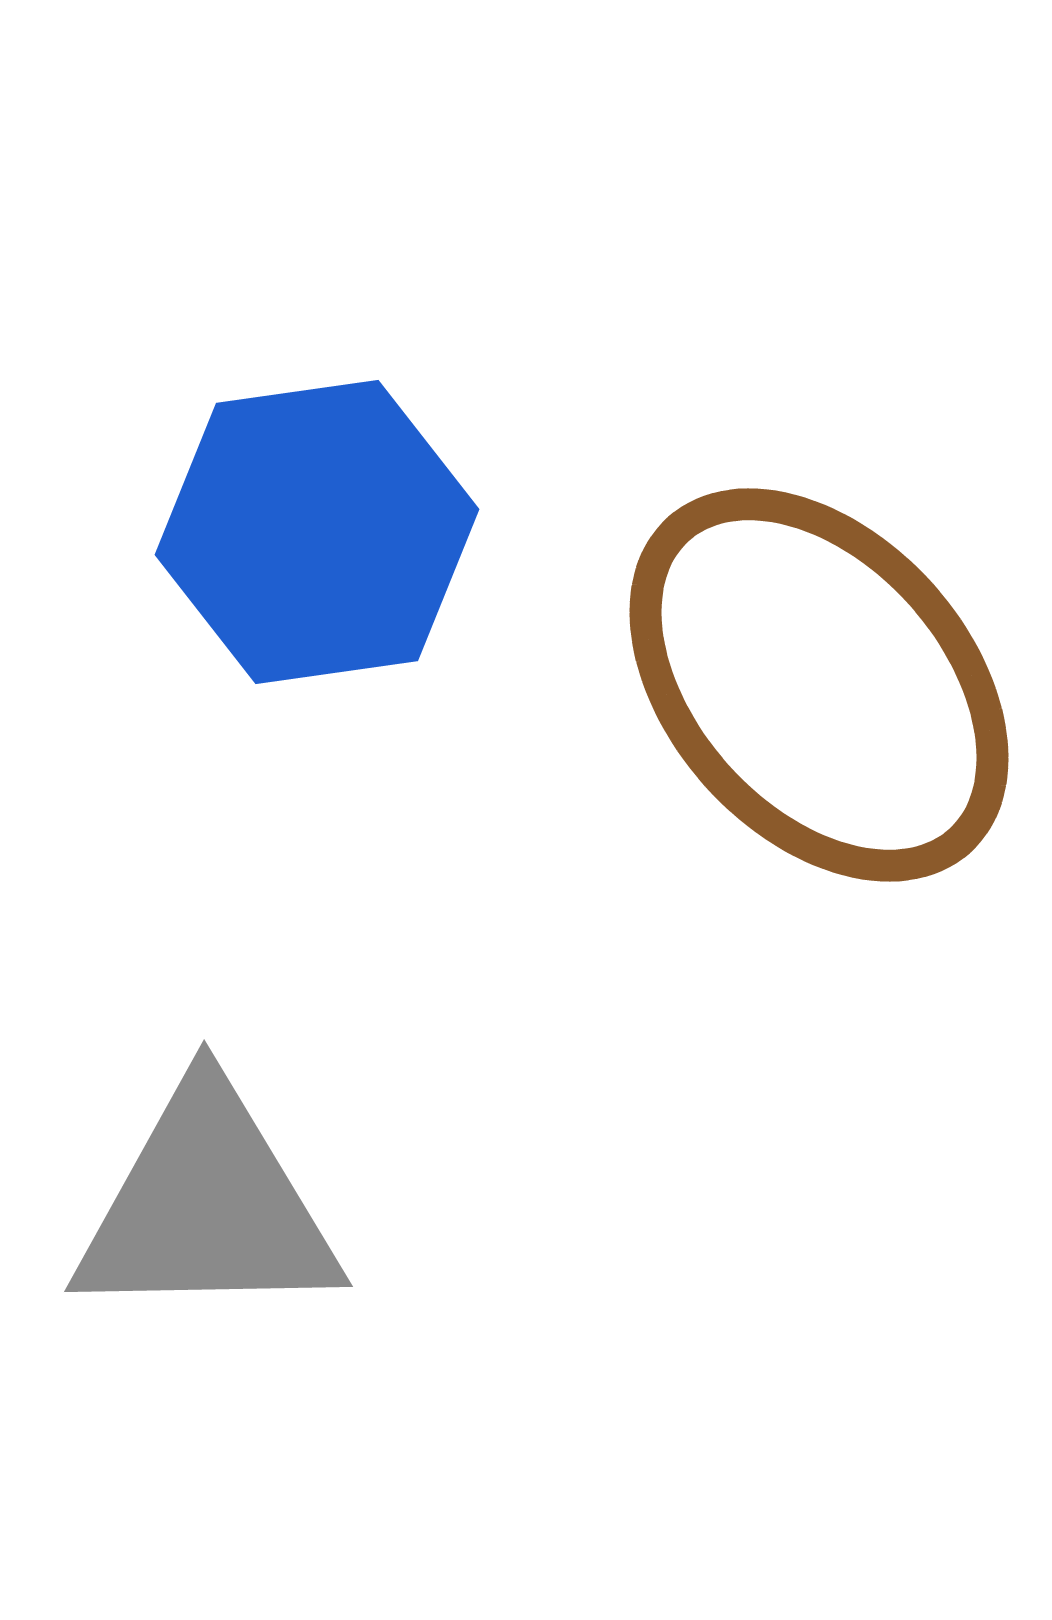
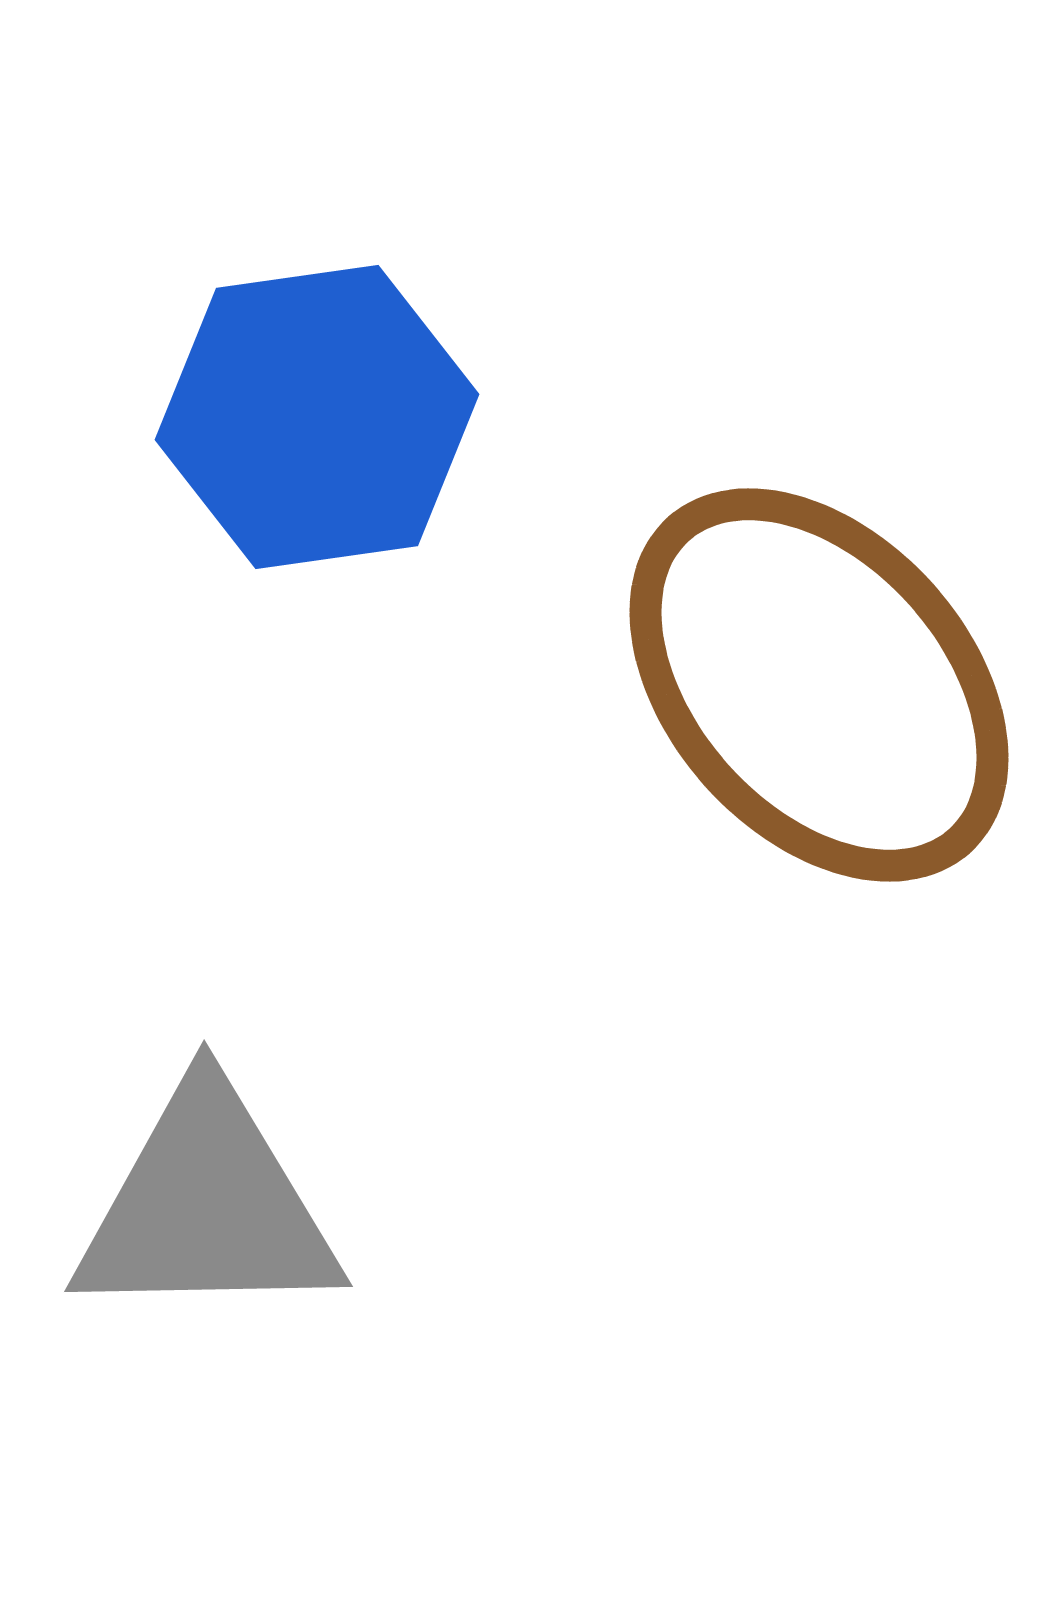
blue hexagon: moved 115 px up
